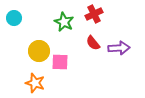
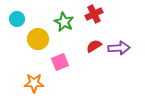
cyan circle: moved 3 px right, 1 px down
red semicircle: moved 1 px right, 3 px down; rotated 98 degrees clockwise
yellow circle: moved 1 px left, 12 px up
pink square: rotated 24 degrees counterclockwise
orange star: moved 1 px left; rotated 18 degrees counterclockwise
